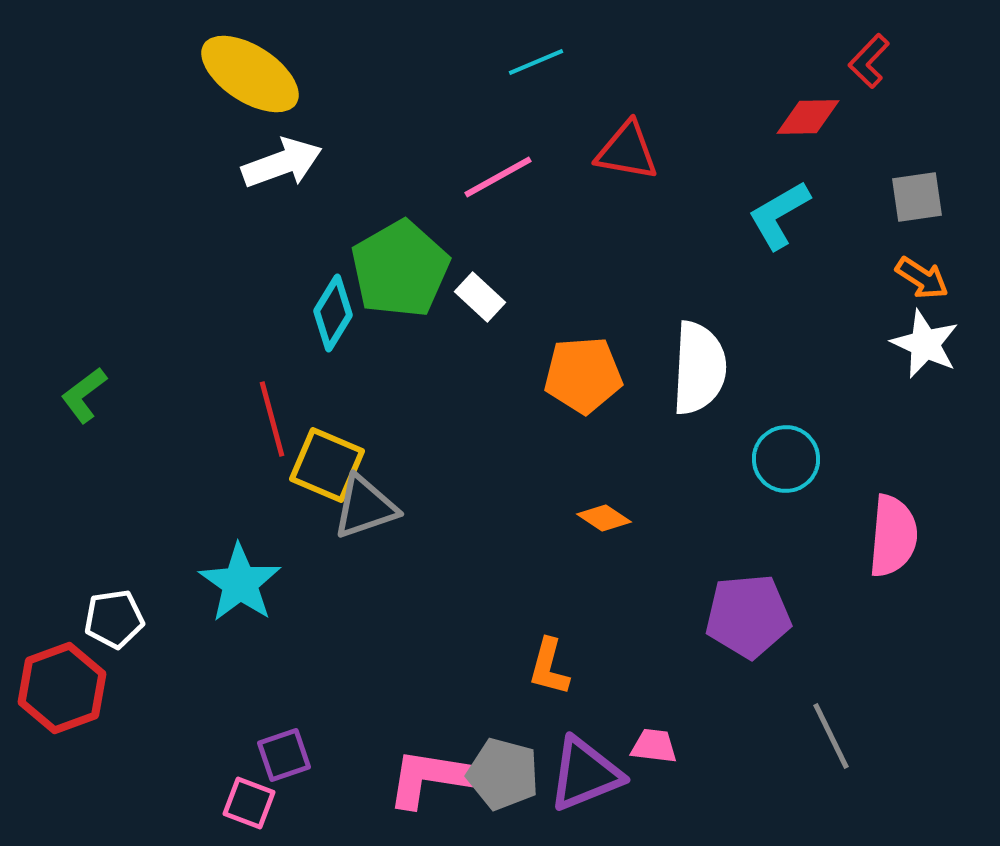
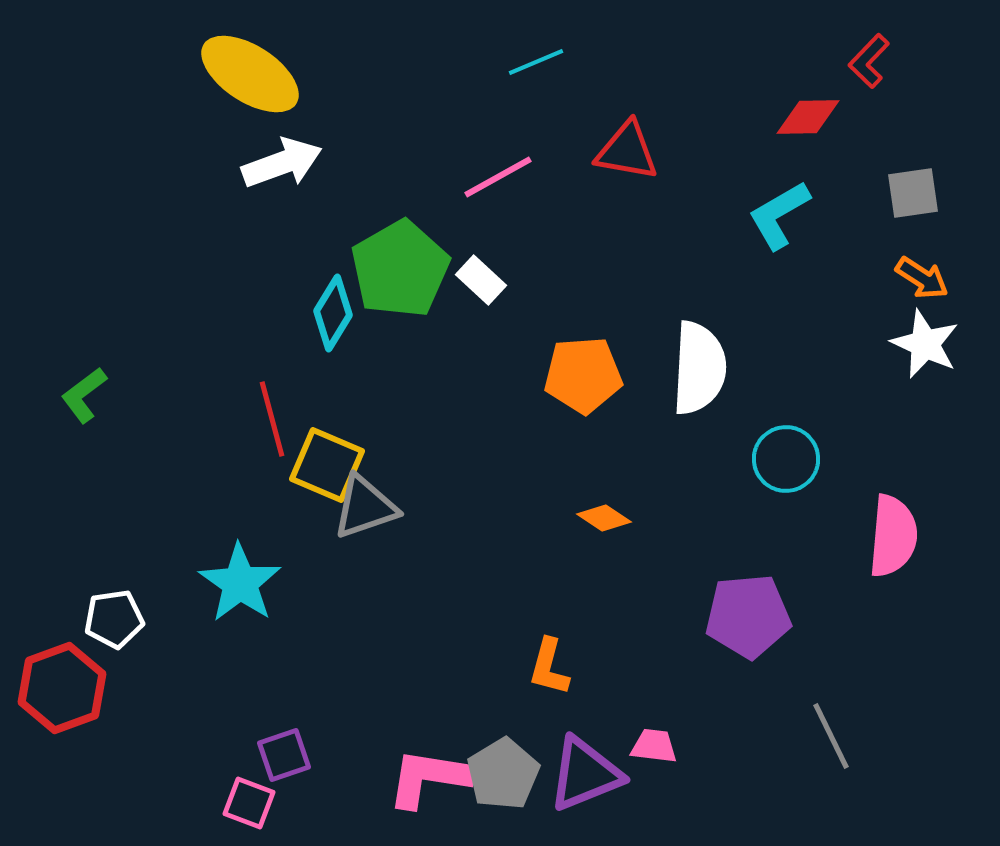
gray square: moved 4 px left, 4 px up
white rectangle: moved 1 px right, 17 px up
gray pentagon: rotated 26 degrees clockwise
